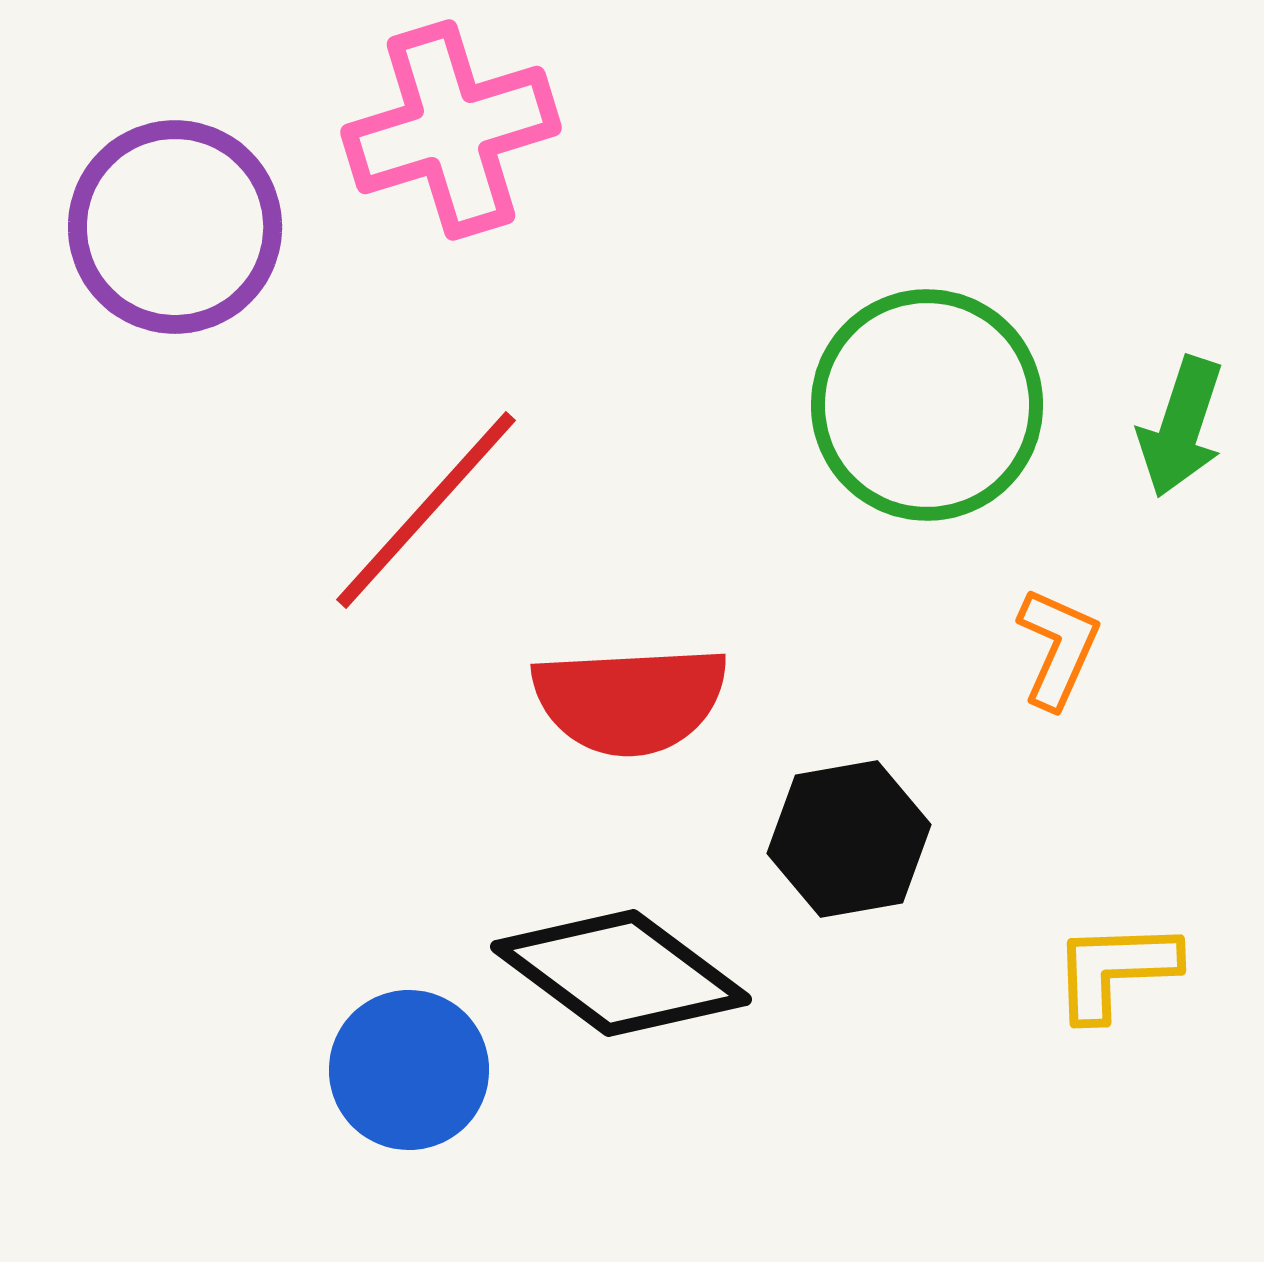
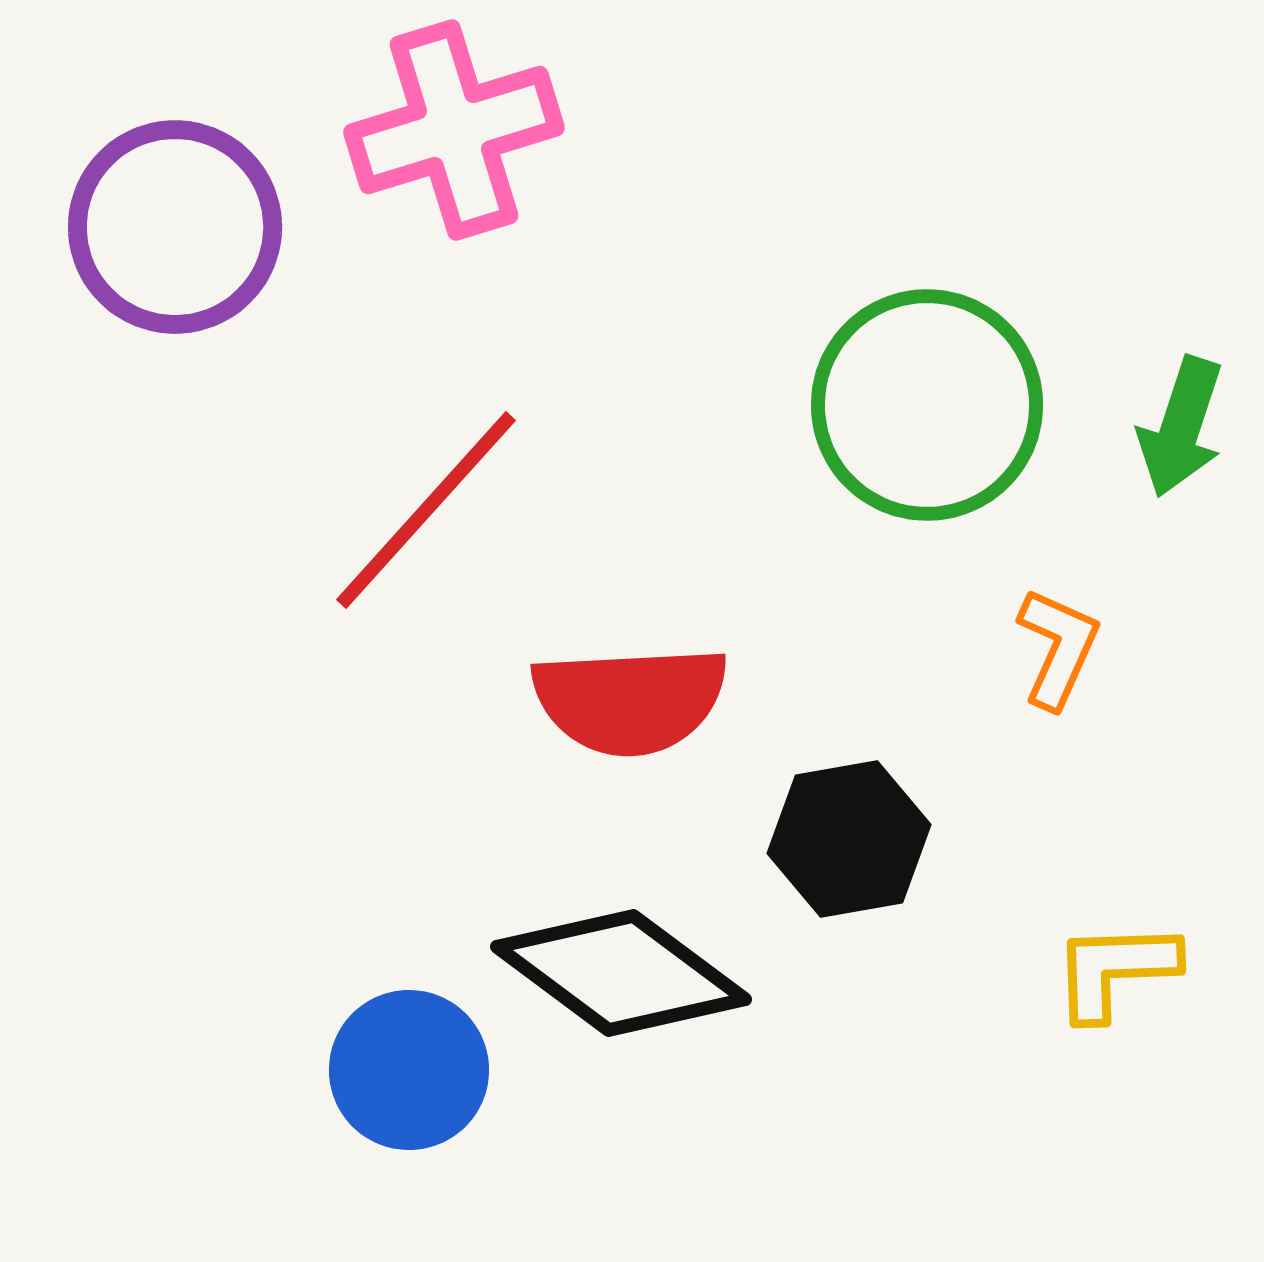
pink cross: moved 3 px right
